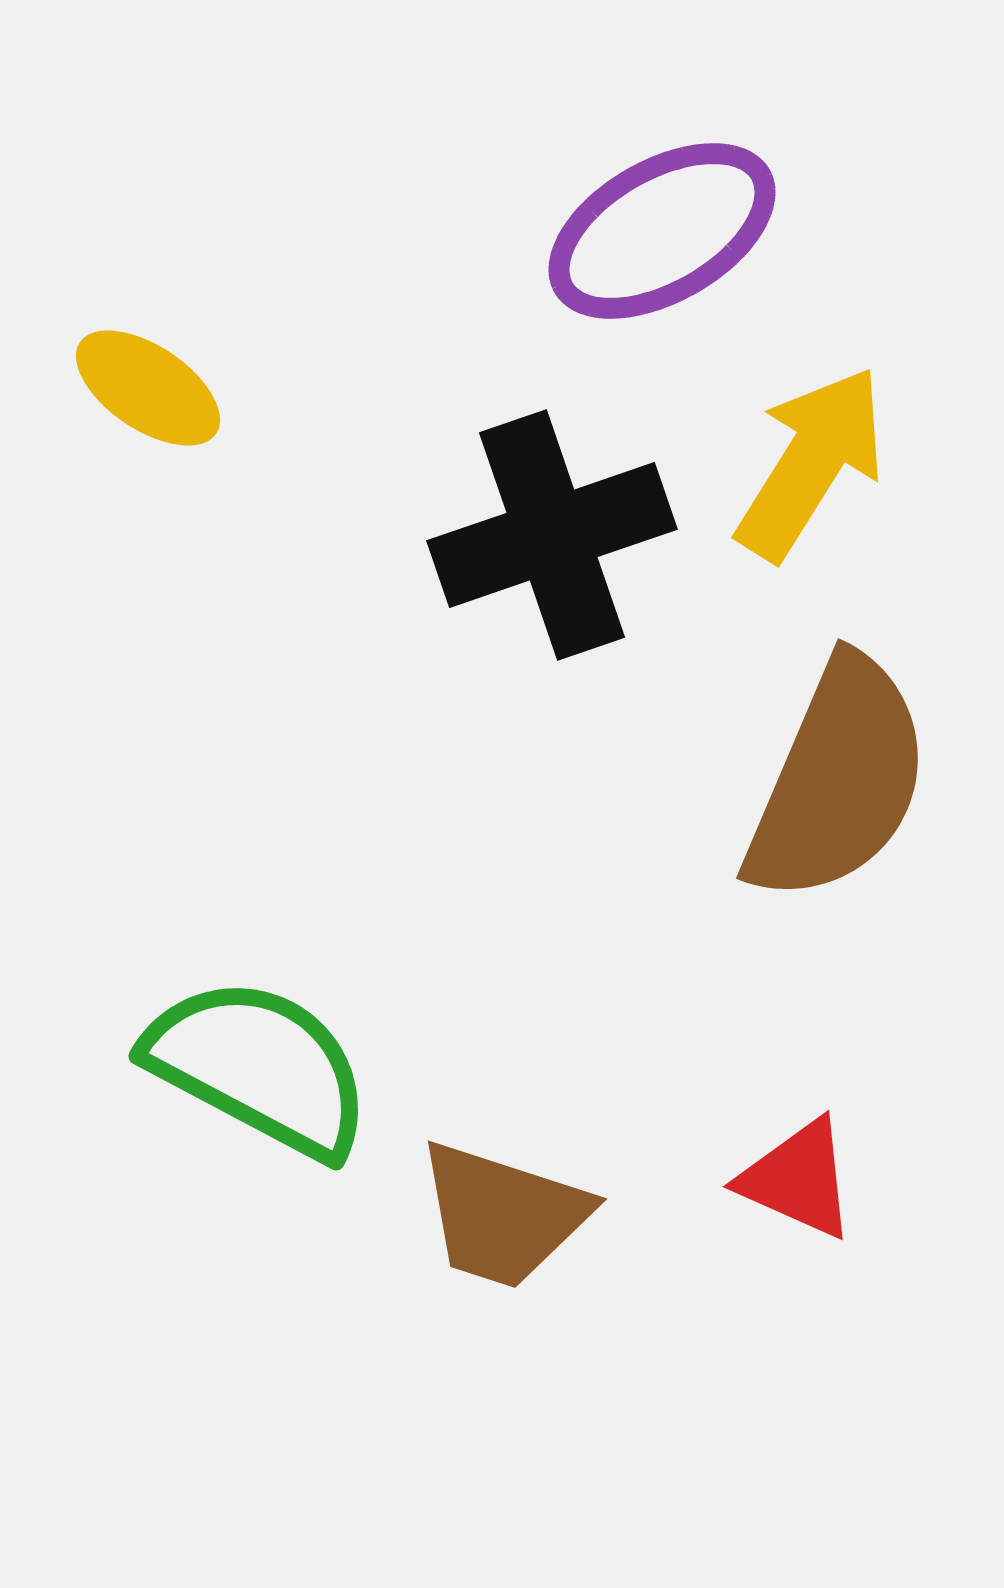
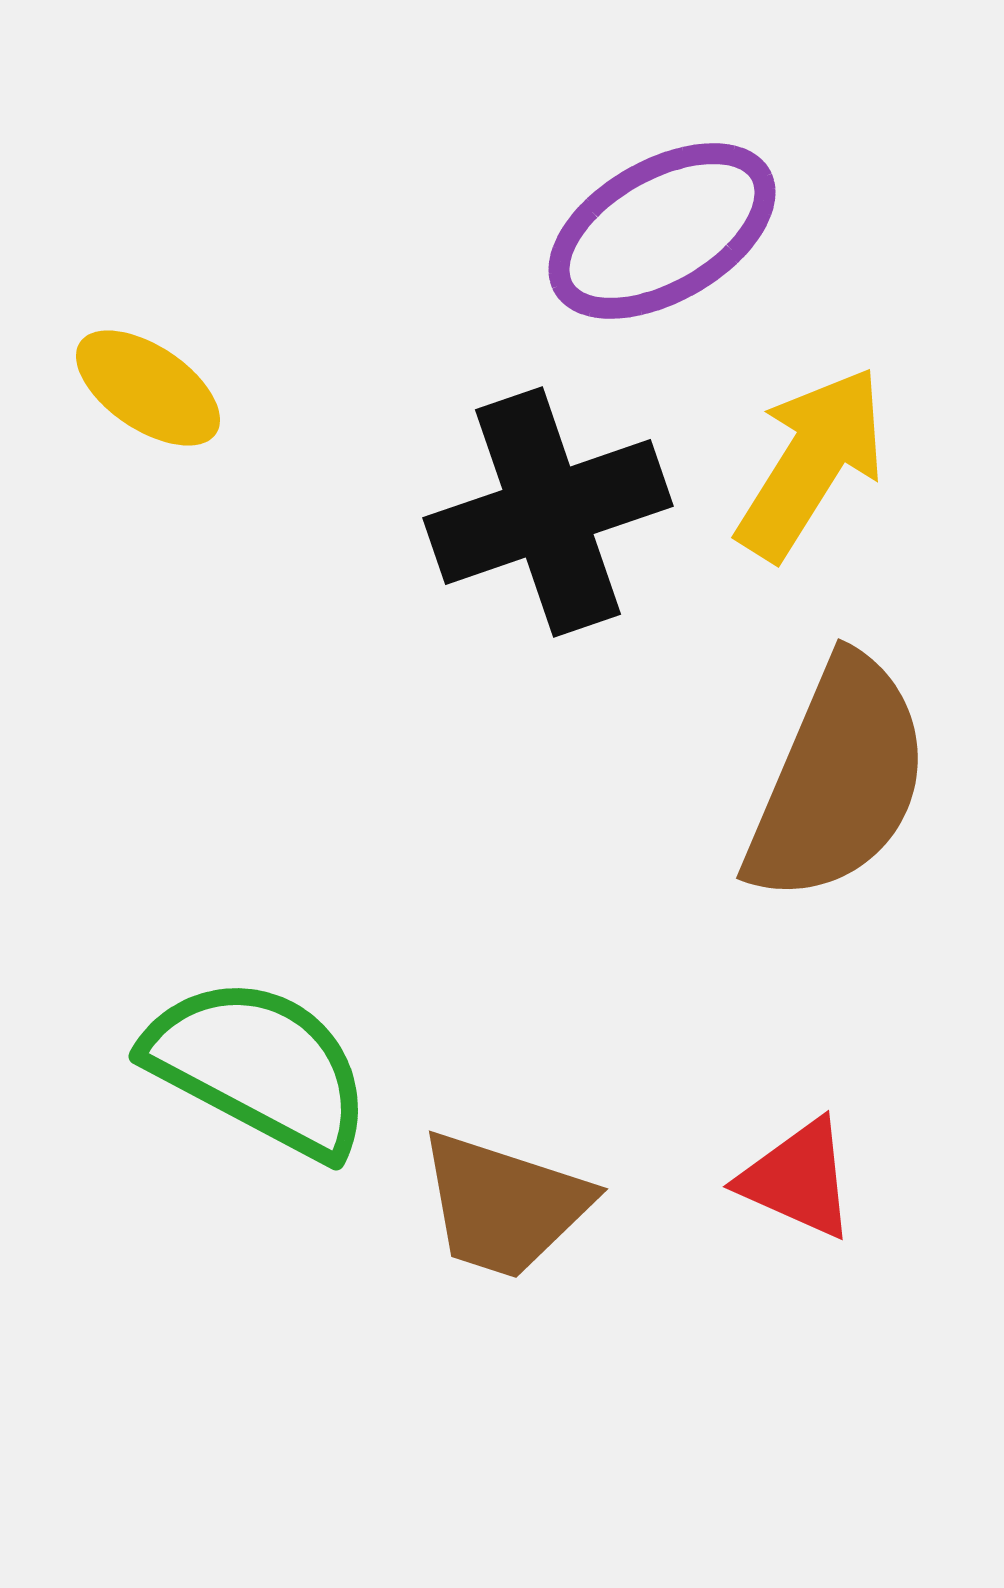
black cross: moved 4 px left, 23 px up
brown trapezoid: moved 1 px right, 10 px up
